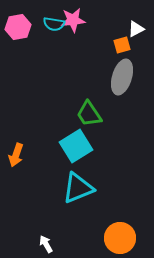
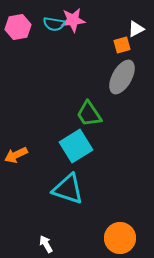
gray ellipse: rotated 12 degrees clockwise
orange arrow: rotated 45 degrees clockwise
cyan triangle: moved 10 px left, 1 px down; rotated 40 degrees clockwise
